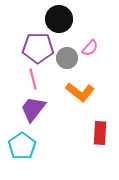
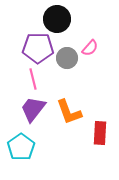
black circle: moved 2 px left
orange L-shape: moved 11 px left, 20 px down; rotated 32 degrees clockwise
cyan pentagon: moved 1 px left, 1 px down
